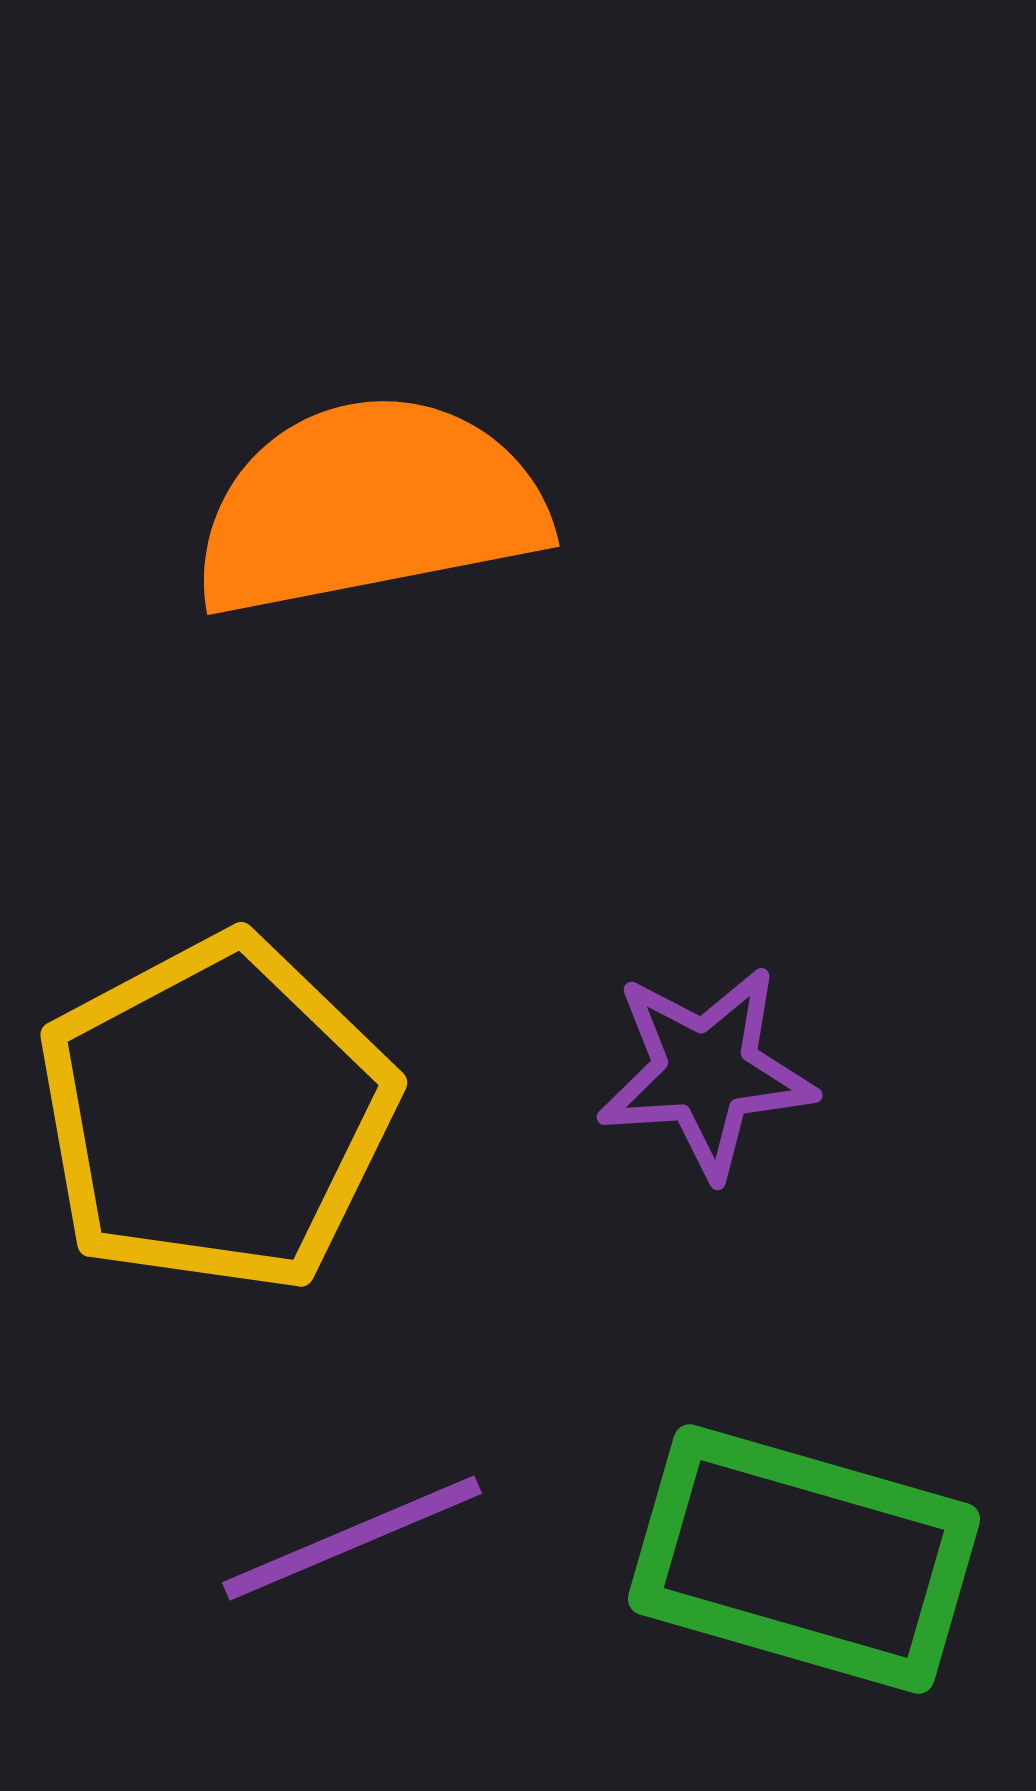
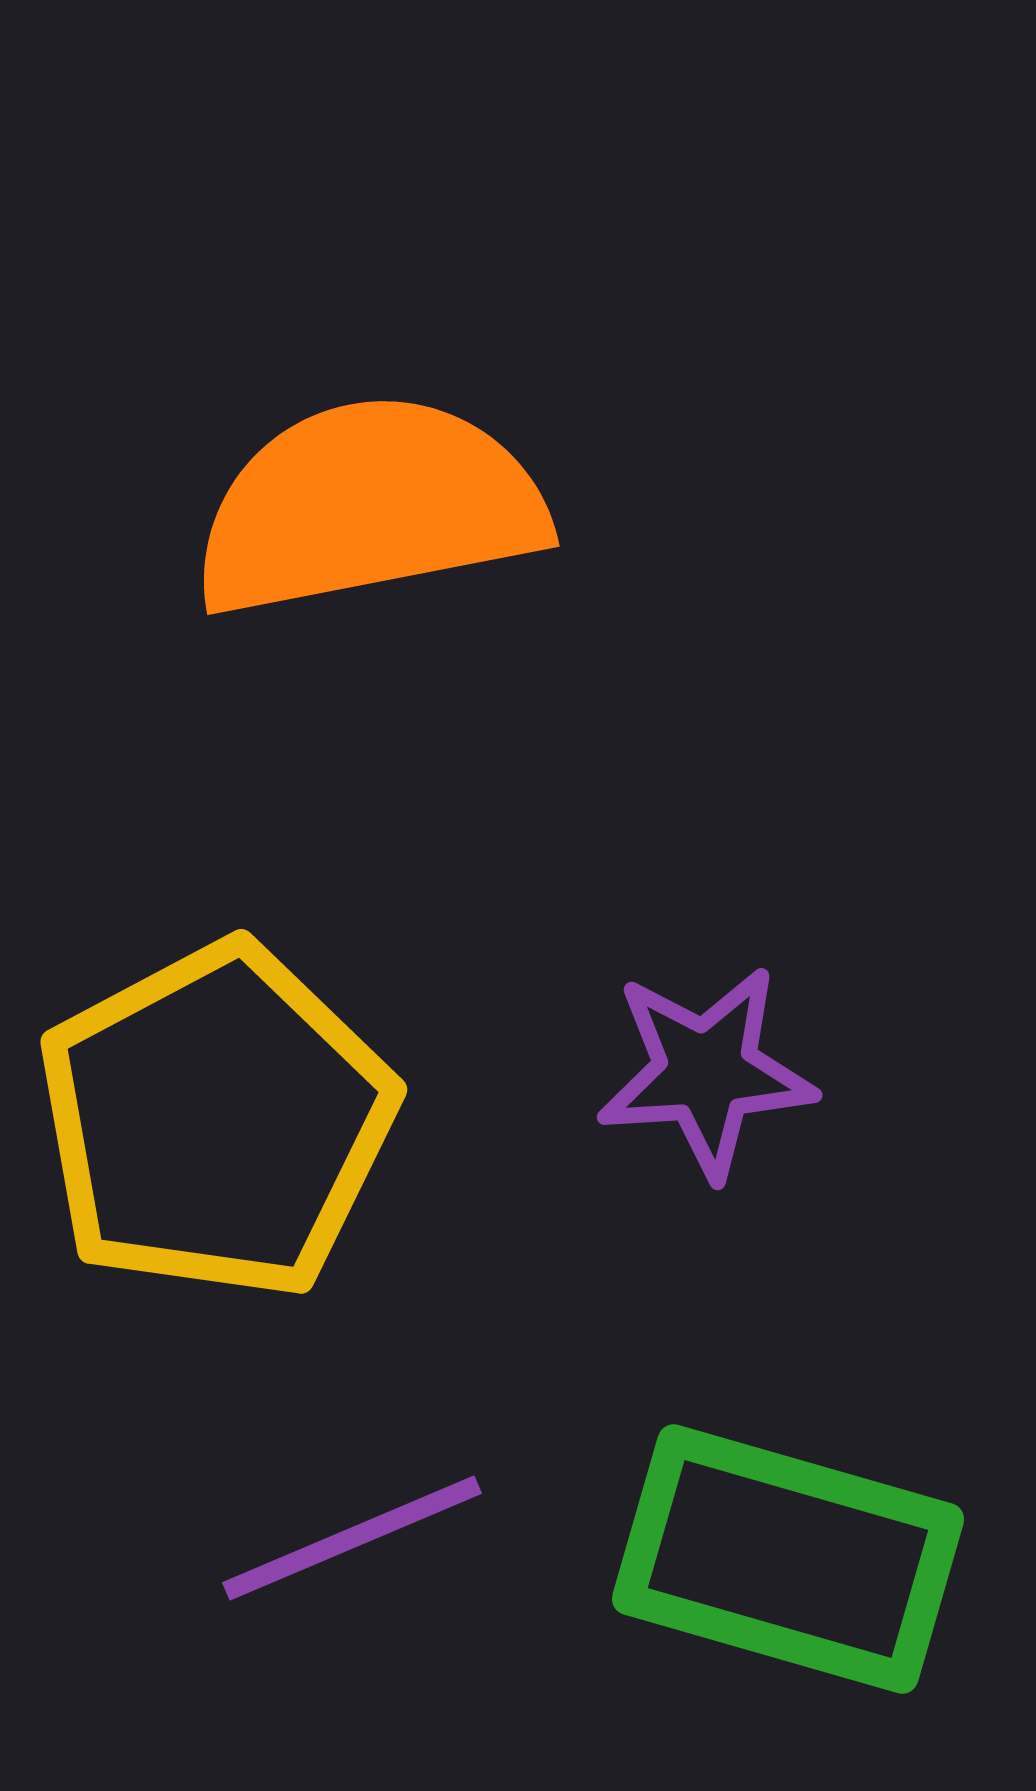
yellow pentagon: moved 7 px down
green rectangle: moved 16 px left
